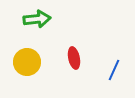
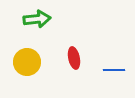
blue line: rotated 65 degrees clockwise
